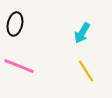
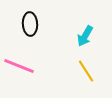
black ellipse: moved 15 px right; rotated 15 degrees counterclockwise
cyan arrow: moved 3 px right, 3 px down
